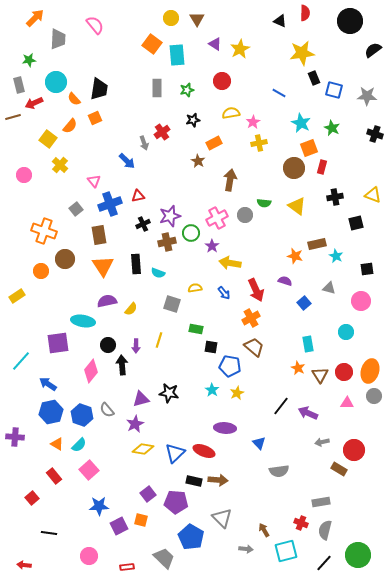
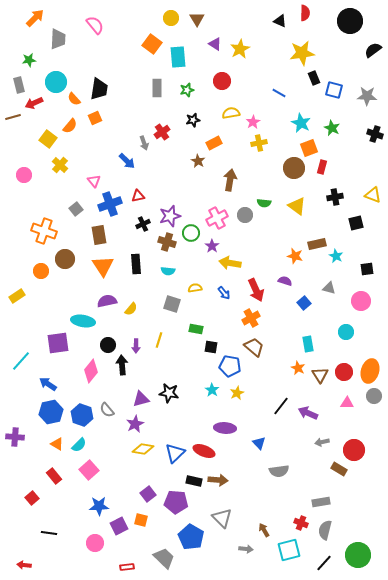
cyan rectangle at (177, 55): moved 1 px right, 2 px down
brown cross at (167, 242): rotated 30 degrees clockwise
cyan semicircle at (158, 273): moved 10 px right, 2 px up; rotated 16 degrees counterclockwise
cyan square at (286, 551): moved 3 px right, 1 px up
pink circle at (89, 556): moved 6 px right, 13 px up
